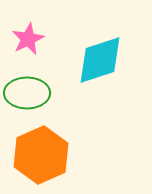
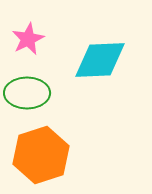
cyan diamond: rotated 16 degrees clockwise
orange hexagon: rotated 6 degrees clockwise
